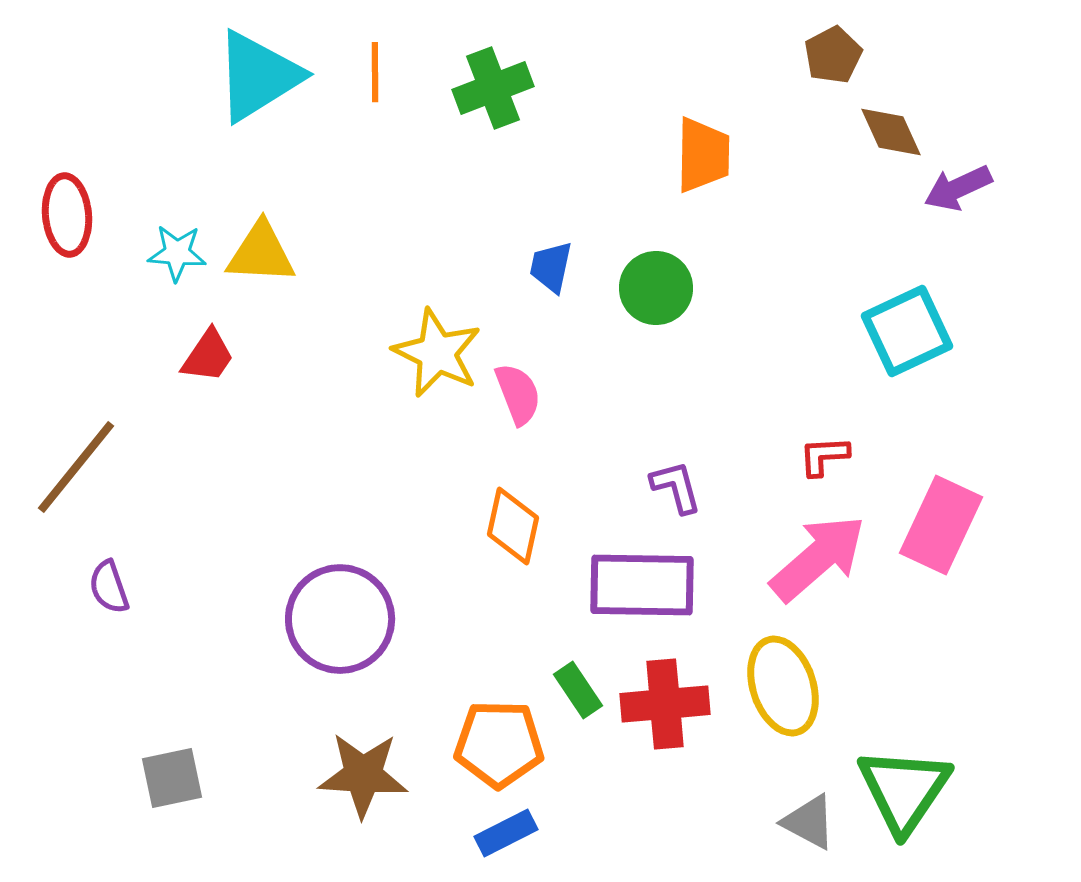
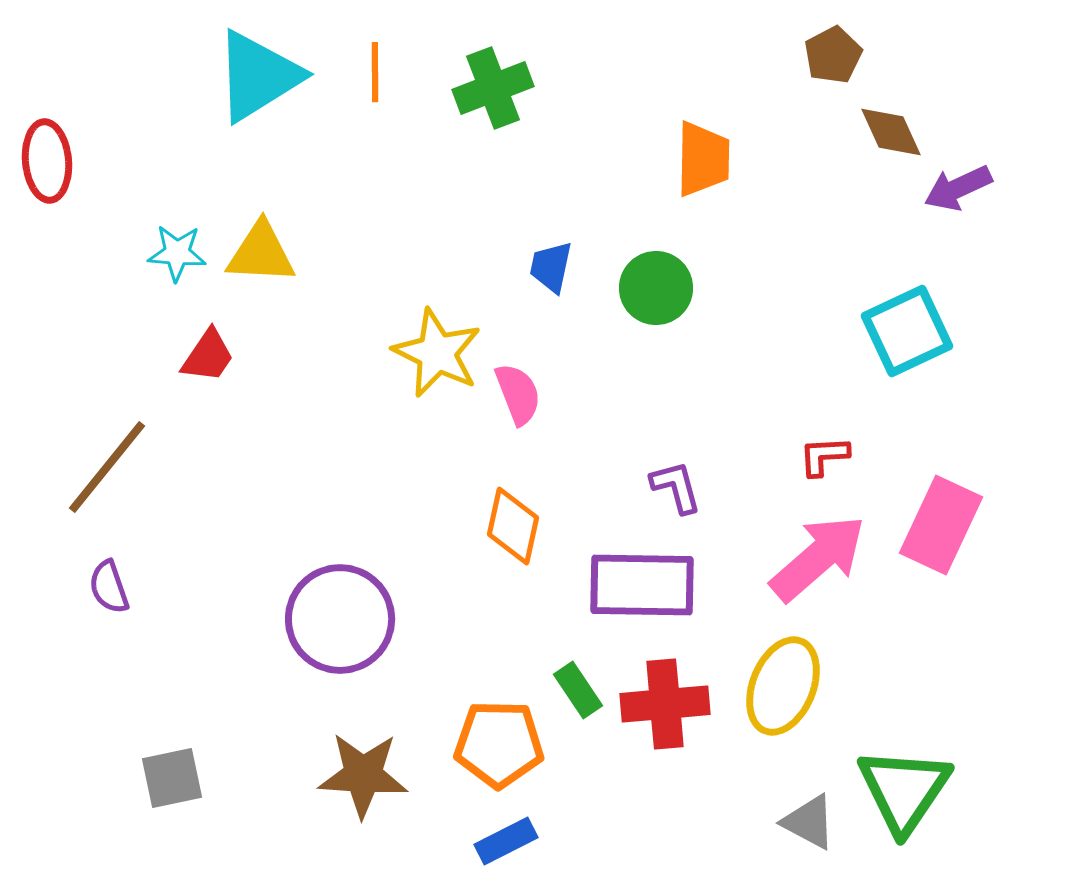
orange trapezoid: moved 4 px down
red ellipse: moved 20 px left, 54 px up
brown line: moved 31 px right
yellow ellipse: rotated 40 degrees clockwise
blue rectangle: moved 8 px down
